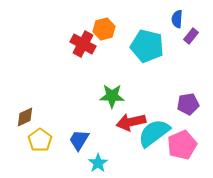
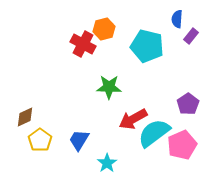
green star: moved 3 px left, 9 px up
purple pentagon: rotated 25 degrees counterclockwise
red arrow: moved 2 px right, 3 px up; rotated 16 degrees counterclockwise
cyan star: moved 9 px right
